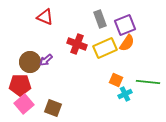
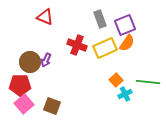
red cross: moved 1 px down
purple arrow: rotated 24 degrees counterclockwise
orange square: rotated 24 degrees clockwise
brown square: moved 1 px left, 2 px up
